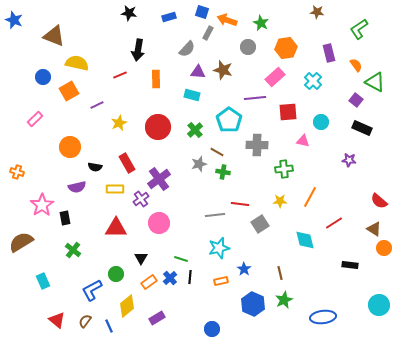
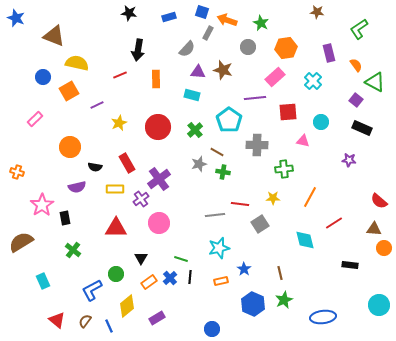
blue star at (14, 20): moved 2 px right, 2 px up
yellow star at (280, 201): moved 7 px left, 3 px up
brown triangle at (374, 229): rotated 28 degrees counterclockwise
